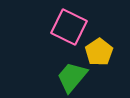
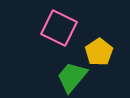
pink square: moved 10 px left, 1 px down
